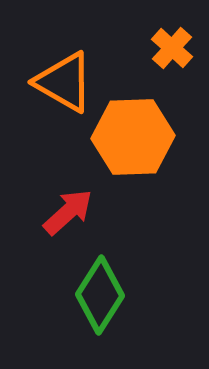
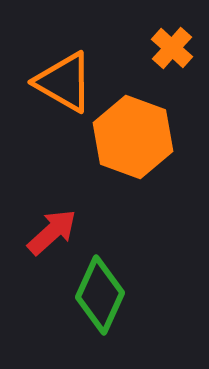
orange hexagon: rotated 22 degrees clockwise
red arrow: moved 16 px left, 20 px down
green diamond: rotated 8 degrees counterclockwise
